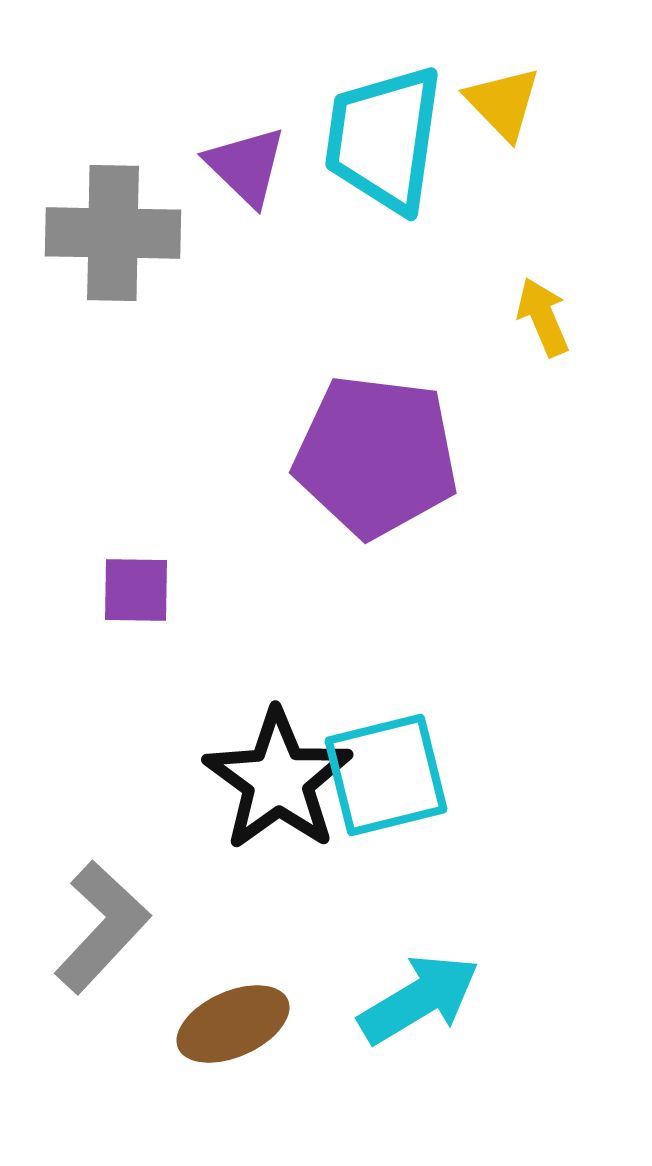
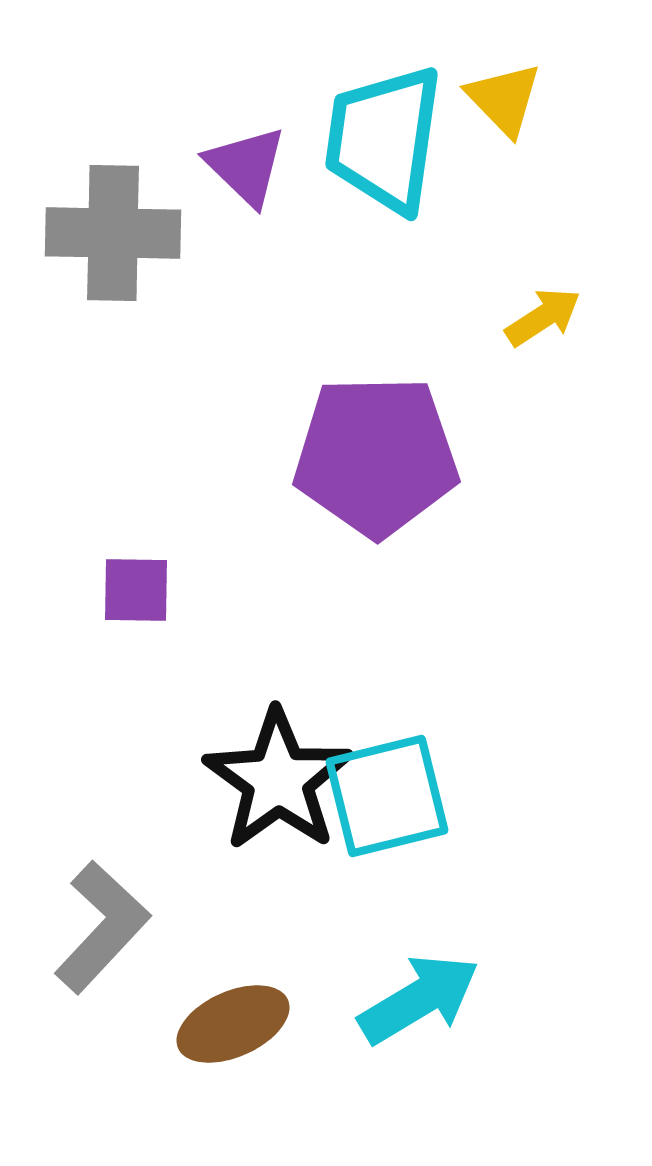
yellow triangle: moved 1 px right, 4 px up
yellow arrow: rotated 80 degrees clockwise
purple pentagon: rotated 8 degrees counterclockwise
cyan square: moved 1 px right, 21 px down
